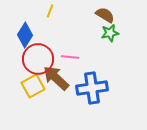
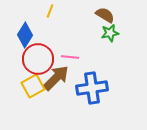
brown arrow: rotated 92 degrees clockwise
